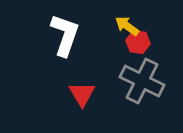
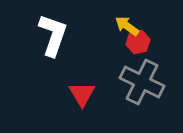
white L-shape: moved 12 px left
red hexagon: rotated 20 degrees counterclockwise
gray cross: moved 1 px down
